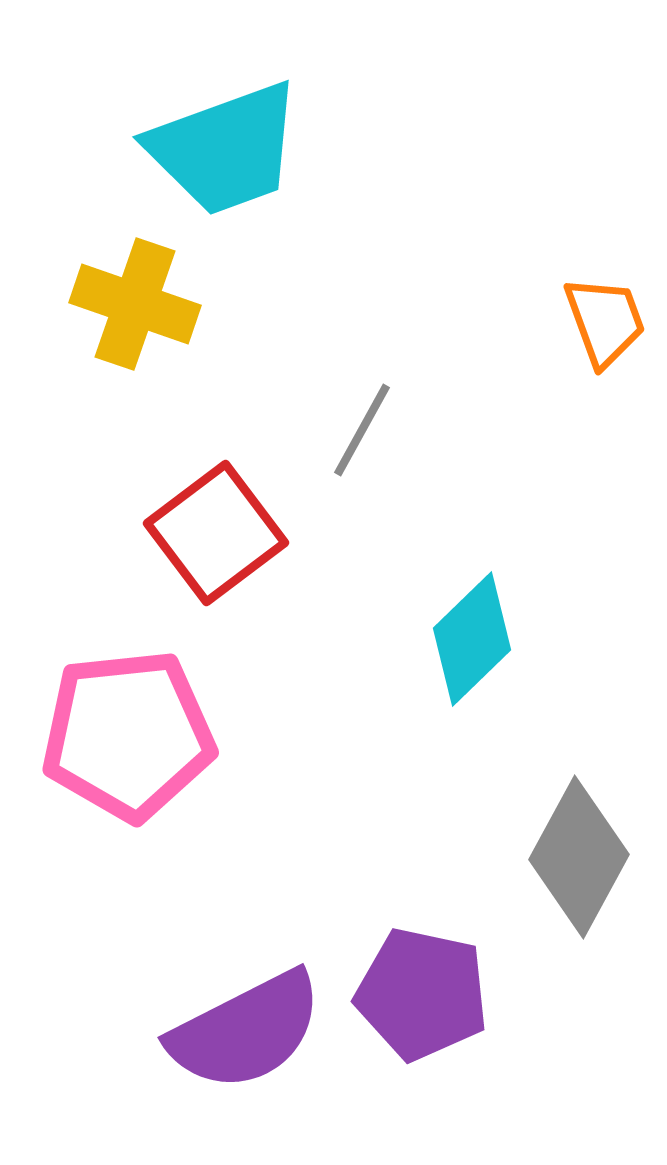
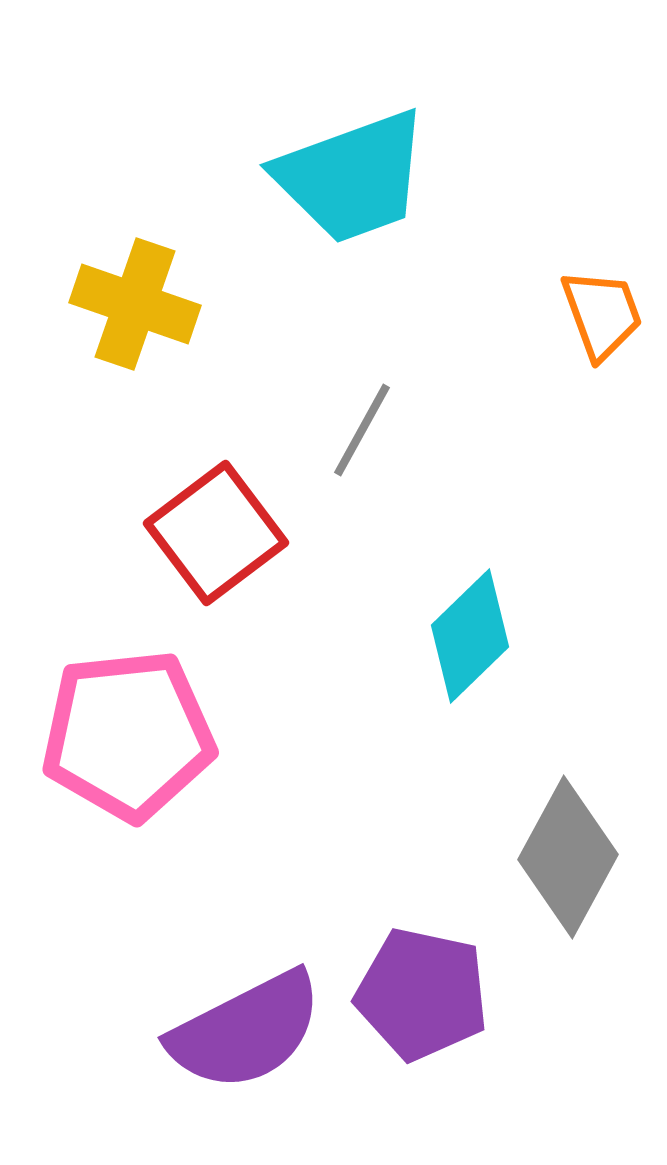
cyan trapezoid: moved 127 px right, 28 px down
orange trapezoid: moved 3 px left, 7 px up
cyan diamond: moved 2 px left, 3 px up
gray diamond: moved 11 px left
